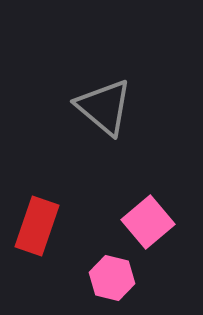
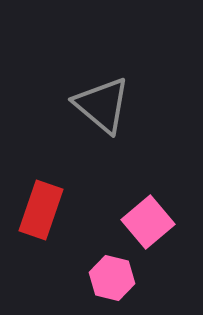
gray triangle: moved 2 px left, 2 px up
red rectangle: moved 4 px right, 16 px up
